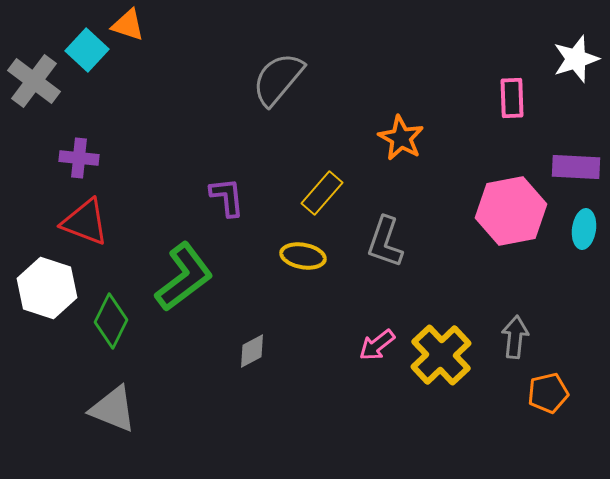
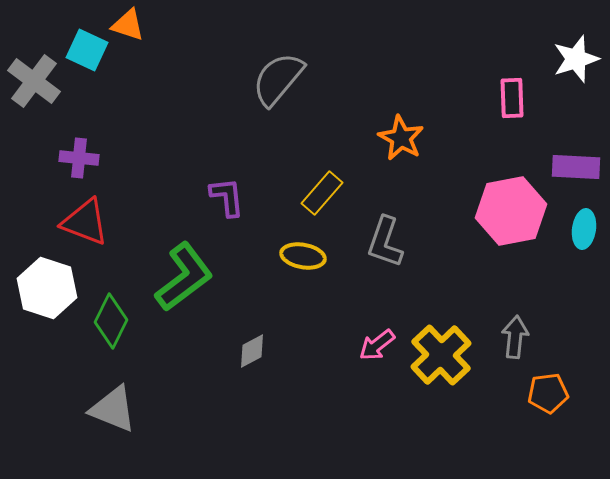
cyan square: rotated 18 degrees counterclockwise
orange pentagon: rotated 6 degrees clockwise
